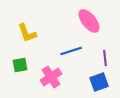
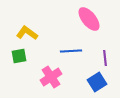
pink ellipse: moved 2 px up
yellow L-shape: rotated 145 degrees clockwise
blue line: rotated 15 degrees clockwise
green square: moved 1 px left, 9 px up
blue square: moved 2 px left; rotated 12 degrees counterclockwise
